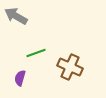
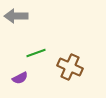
gray arrow: rotated 30 degrees counterclockwise
purple semicircle: rotated 133 degrees counterclockwise
